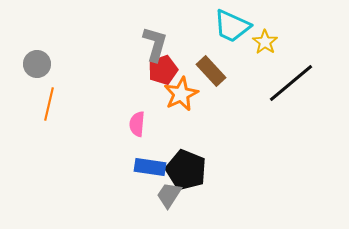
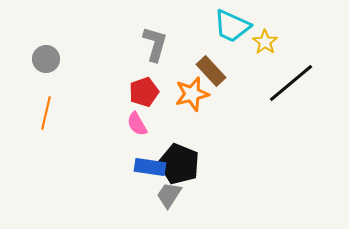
gray circle: moved 9 px right, 5 px up
red pentagon: moved 19 px left, 22 px down
orange star: moved 11 px right; rotated 12 degrees clockwise
orange line: moved 3 px left, 9 px down
pink semicircle: rotated 35 degrees counterclockwise
black pentagon: moved 7 px left, 6 px up
